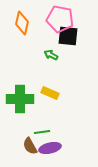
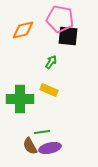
orange diamond: moved 1 px right, 7 px down; rotated 65 degrees clockwise
green arrow: moved 7 px down; rotated 96 degrees clockwise
yellow rectangle: moved 1 px left, 3 px up
